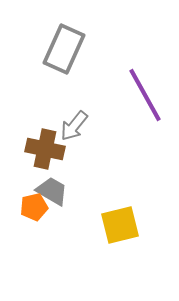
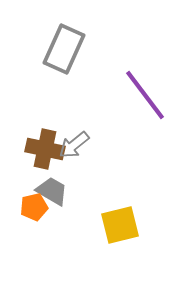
purple line: rotated 8 degrees counterclockwise
gray arrow: moved 19 px down; rotated 12 degrees clockwise
